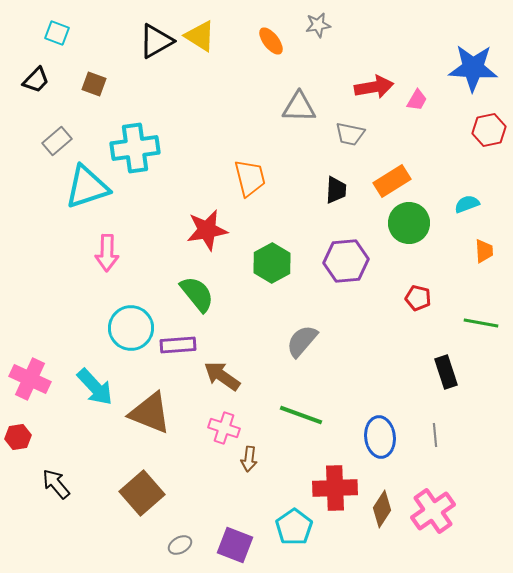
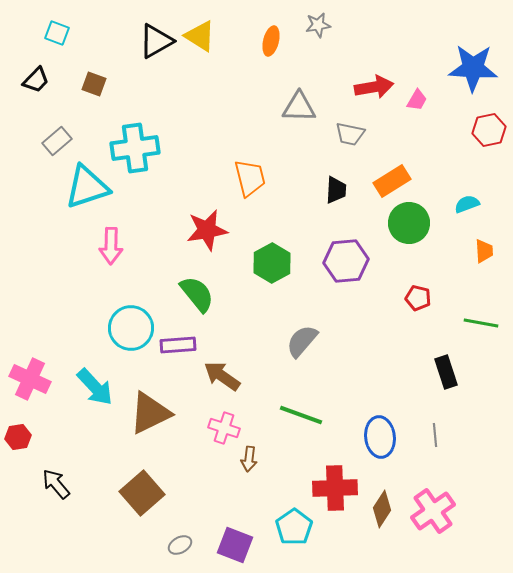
orange ellipse at (271, 41): rotated 52 degrees clockwise
pink arrow at (107, 253): moved 4 px right, 7 px up
brown triangle at (150, 413): rotated 48 degrees counterclockwise
